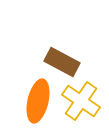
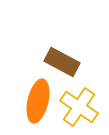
yellow cross: moved 2 px left, 6 px down
